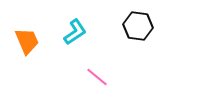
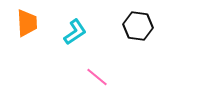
orange trapezoid: moved 18 px up; rotated 20 degrees clockwise
